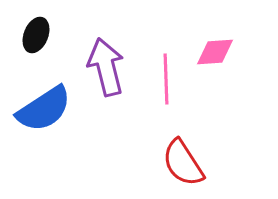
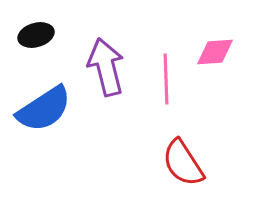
black ellipse: rotated 52 degrees clockwise
